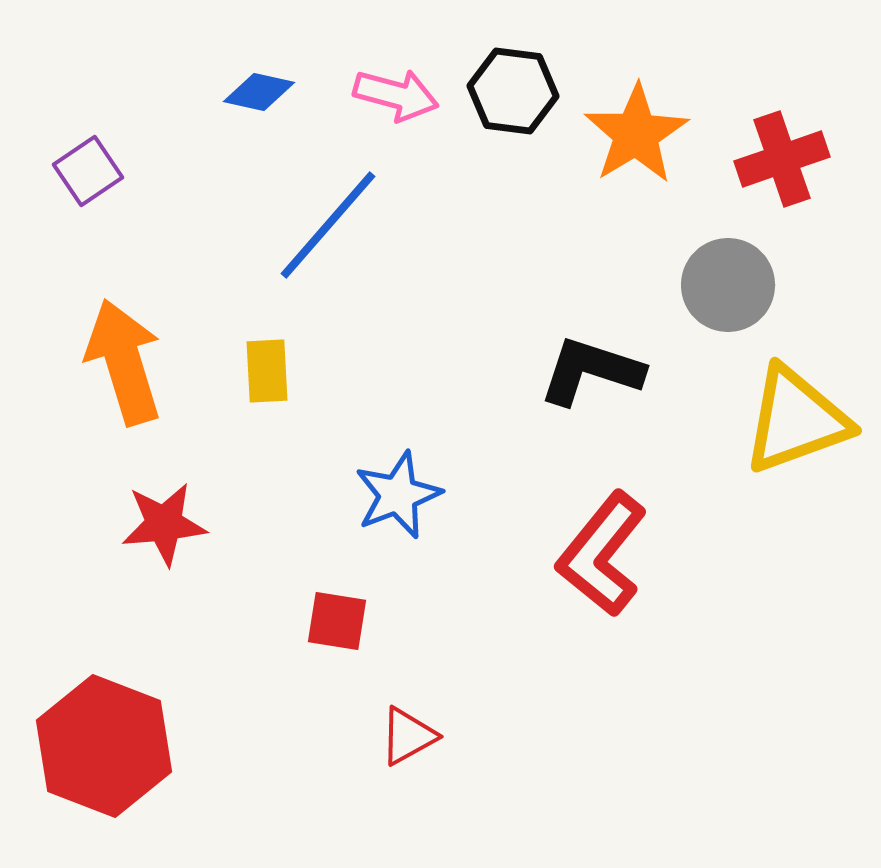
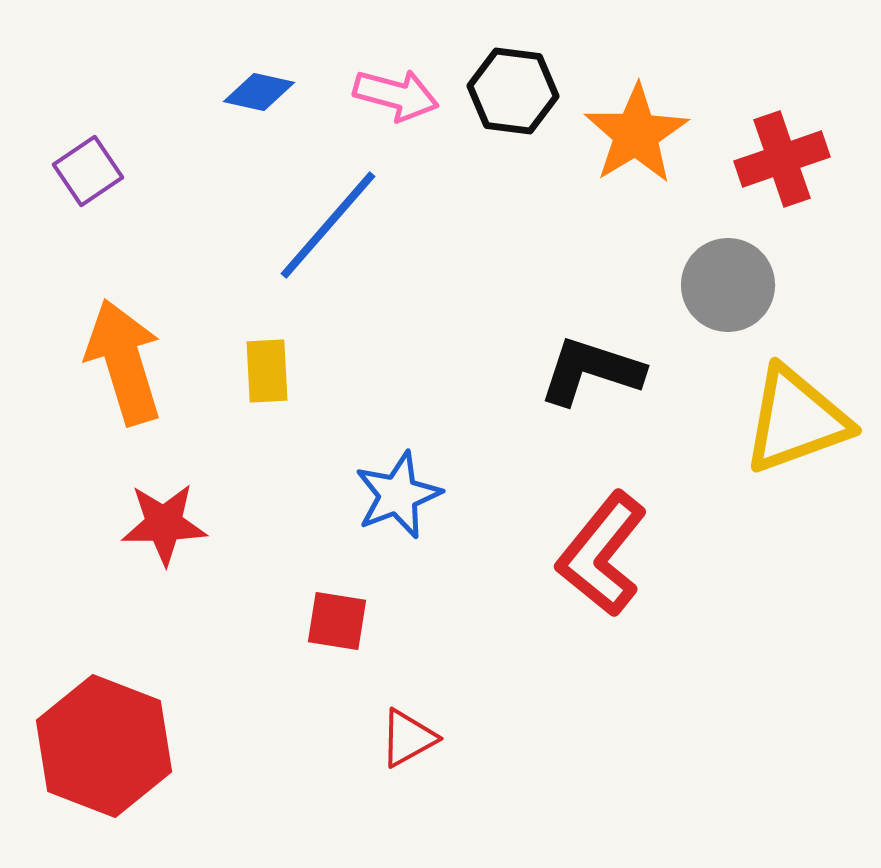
red star: rotated 4 degrees clockwise
red triangle: moved 2 px down
